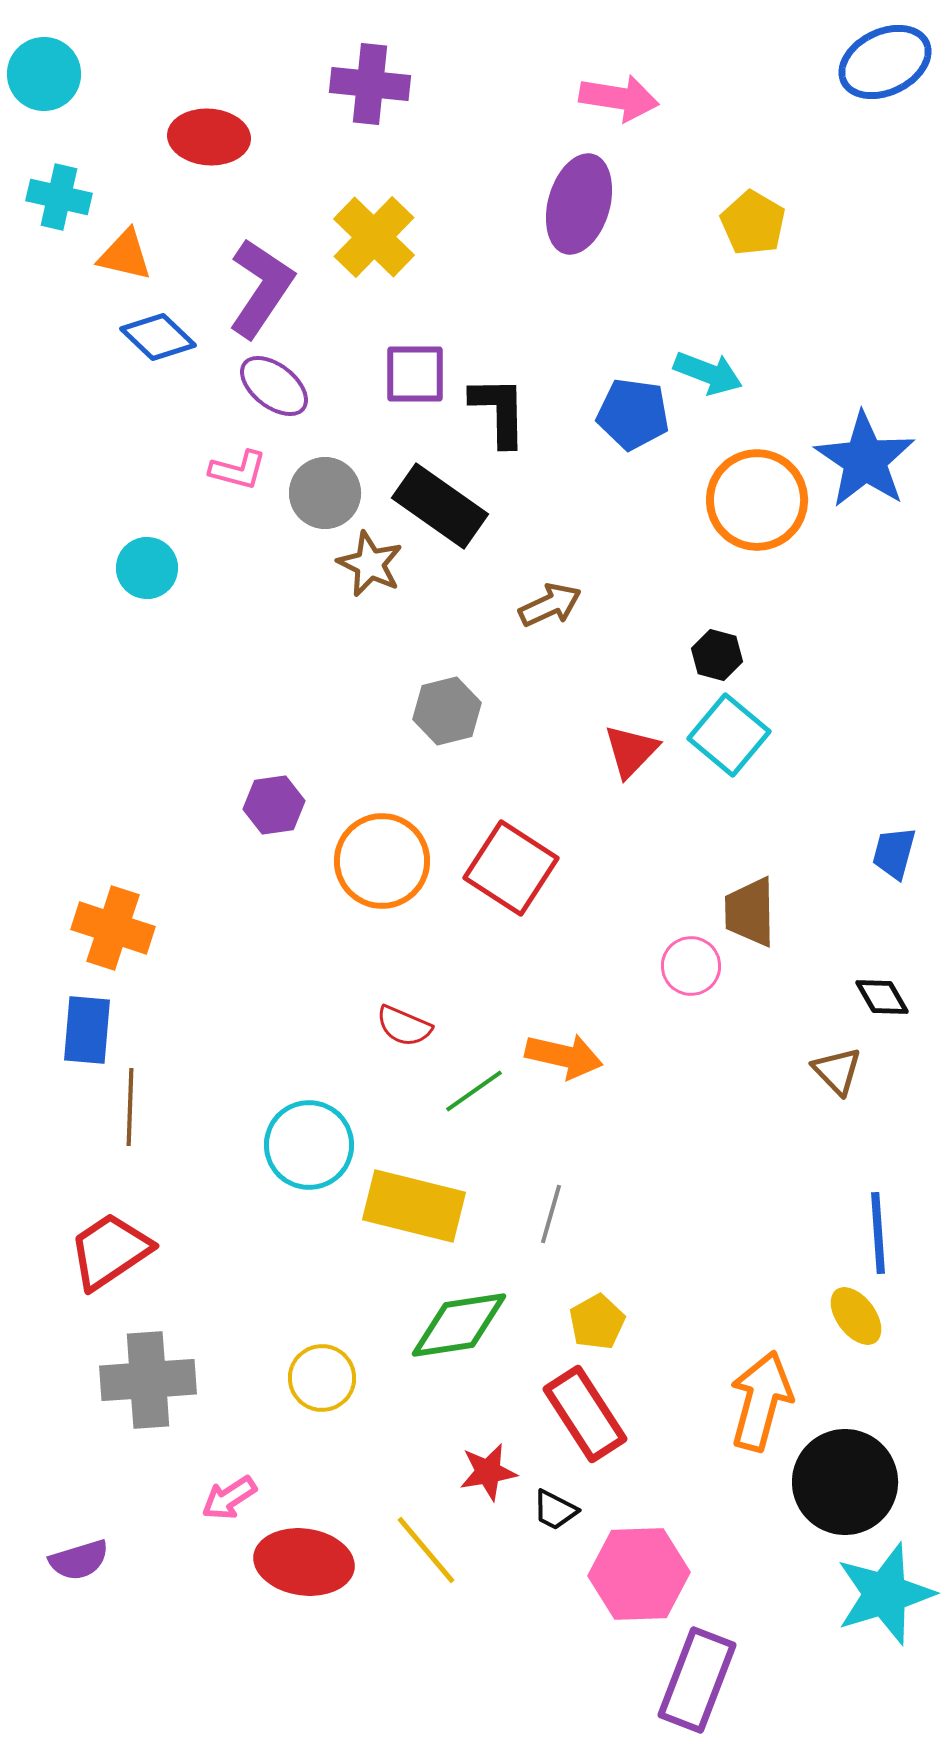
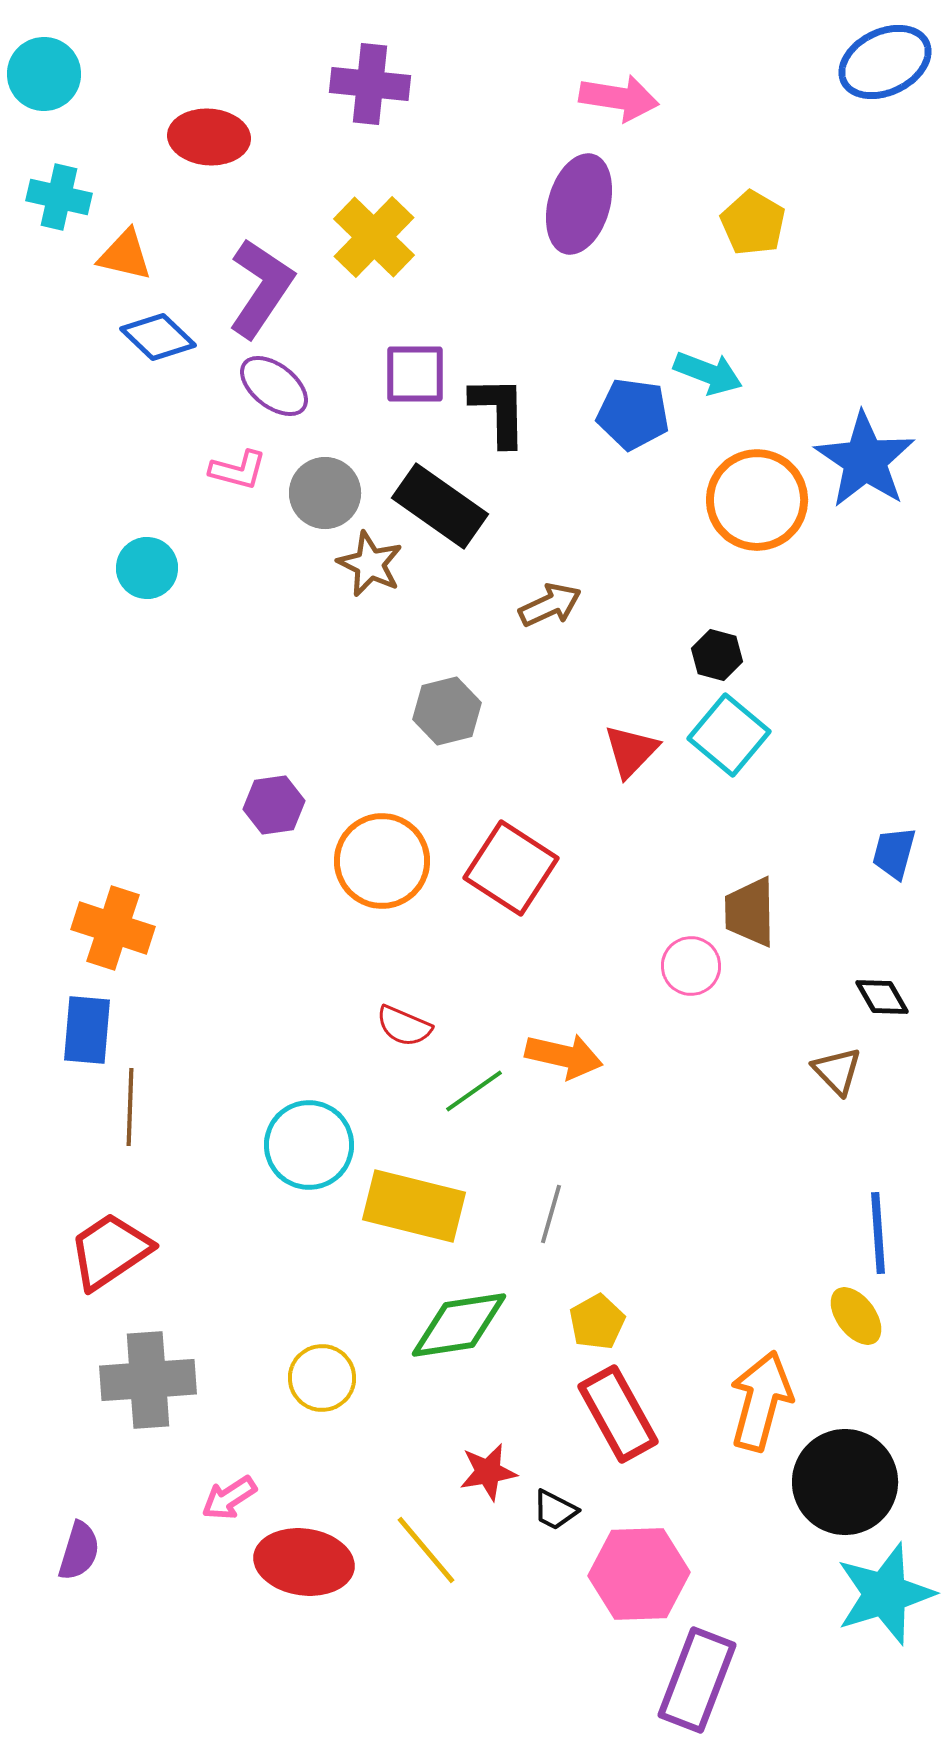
red rectangle at (585, 1414): moved 33 px right; rotated 4 degrees clockwise
purple semicircle at (79, 1560): moved 9 px up; rotated 56 degrees counterclockwise
